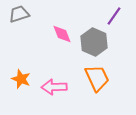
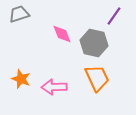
gray hexagon: moved 1 px down; rotated 12 degrees counterclockwise
